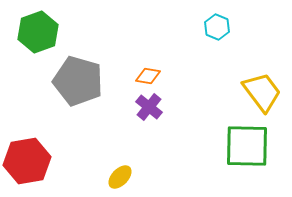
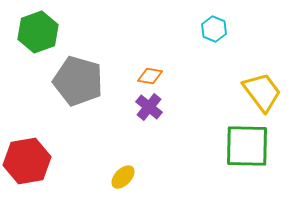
cyan hexagon: moved 3 px left, 2 px down
orange diamond: moved 2 px right
yellow ellipse: moved 3 px right
